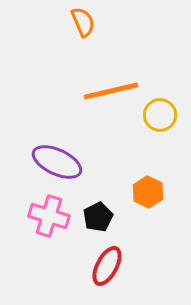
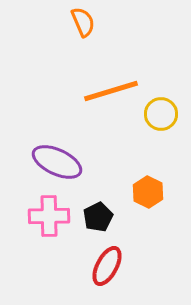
orange line: rotated 4 degrees counterclockwise
yellow circle: moved 1 px right, 1 px up
pink cross: rotated 18 degrees counterclockwise
